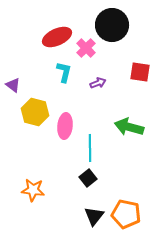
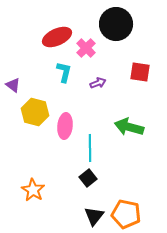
black circle: moved 4 px right, 1 px up
orange star: rotated 25 degrees clockwise
